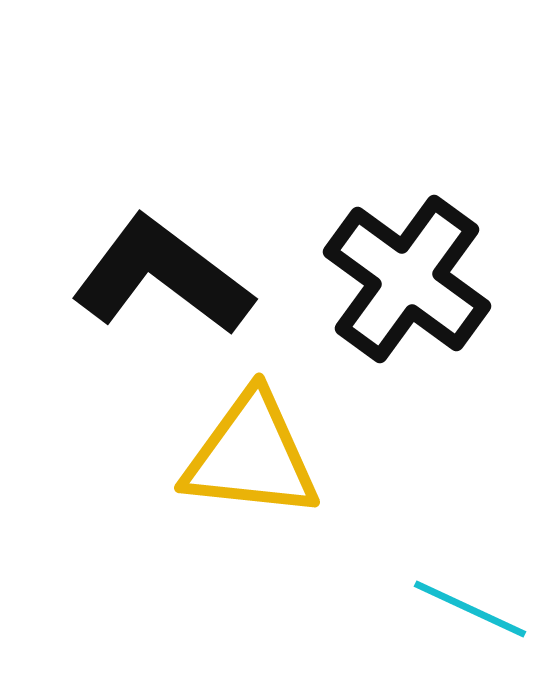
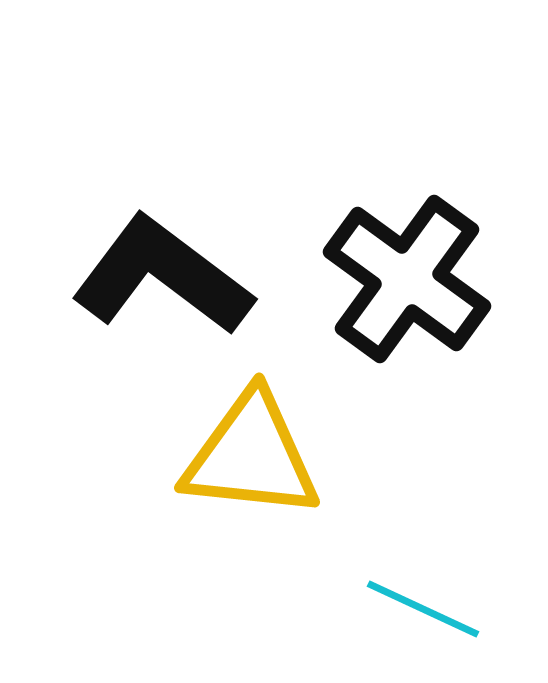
cyan line: moved 47 px left
